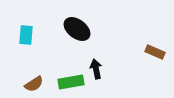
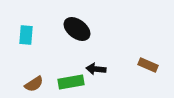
brown rectangle: moved 7 px left, 13 px down
black arrow: rotated 72 degrees counterclockwise
